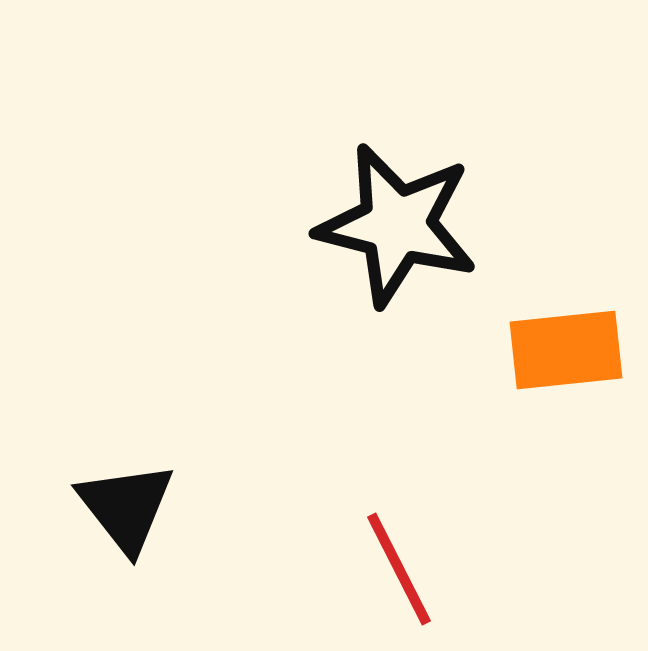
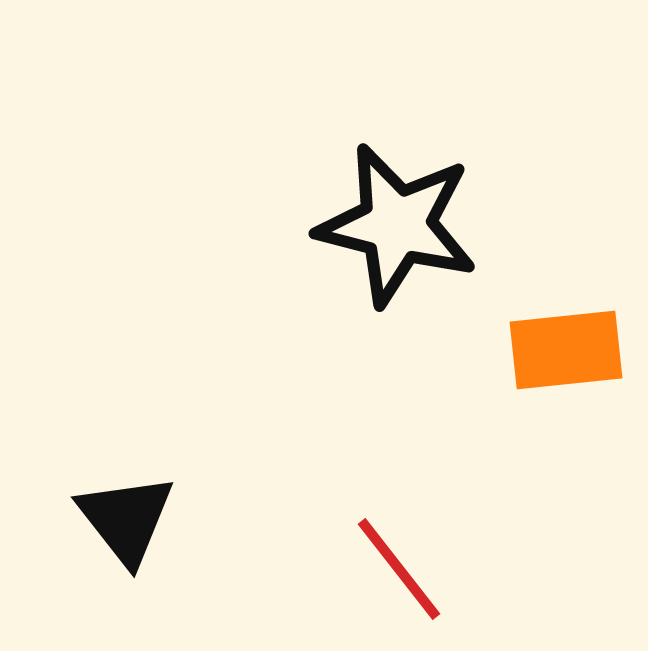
black triangle: moved 12 px down
red line: rotated 11 degrees counterclockwise
